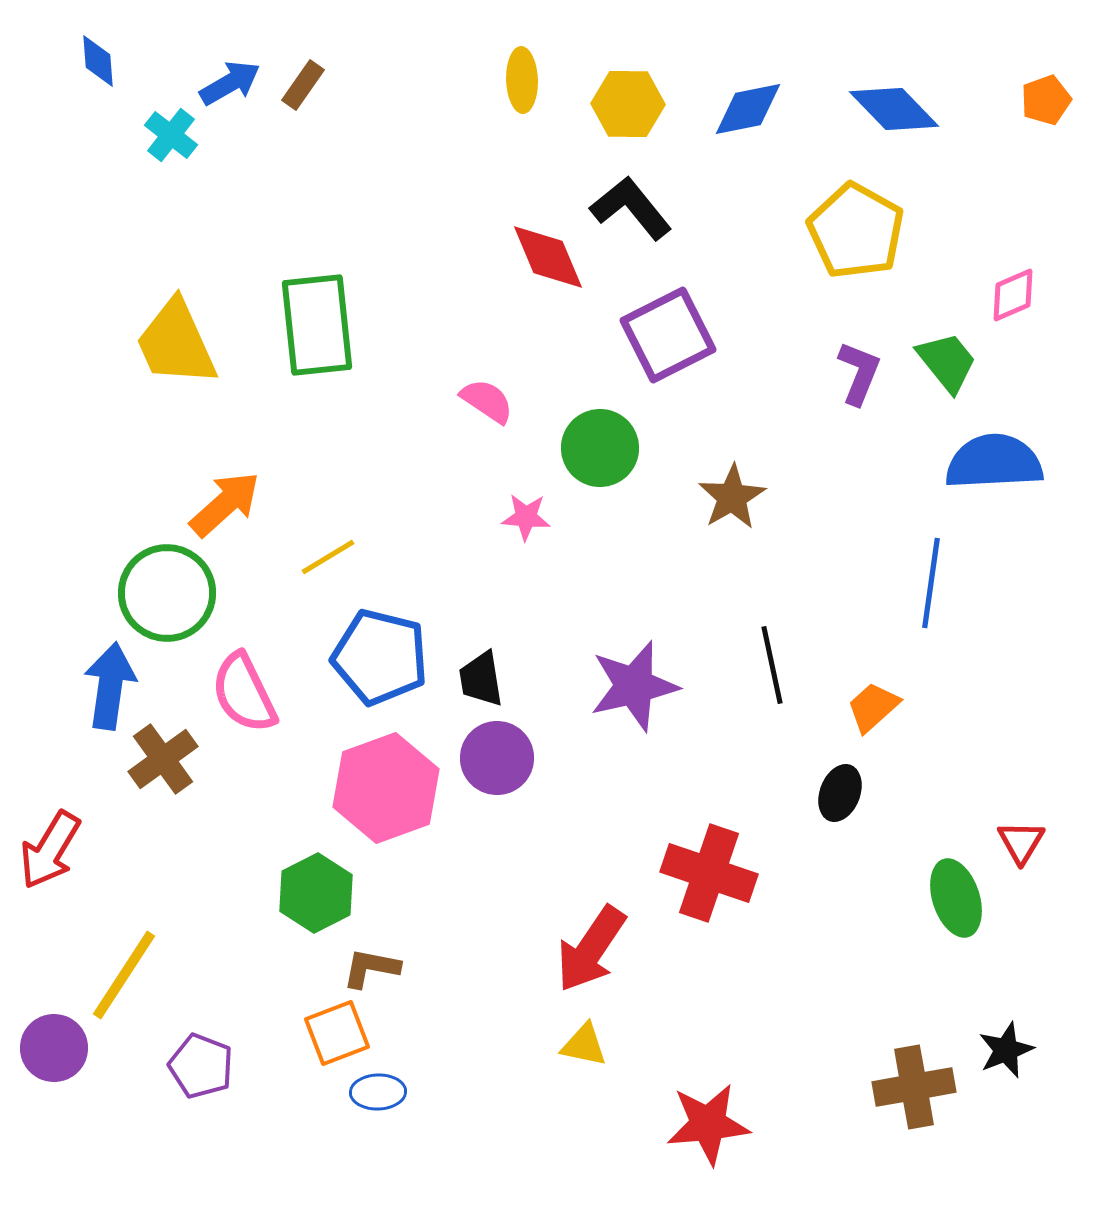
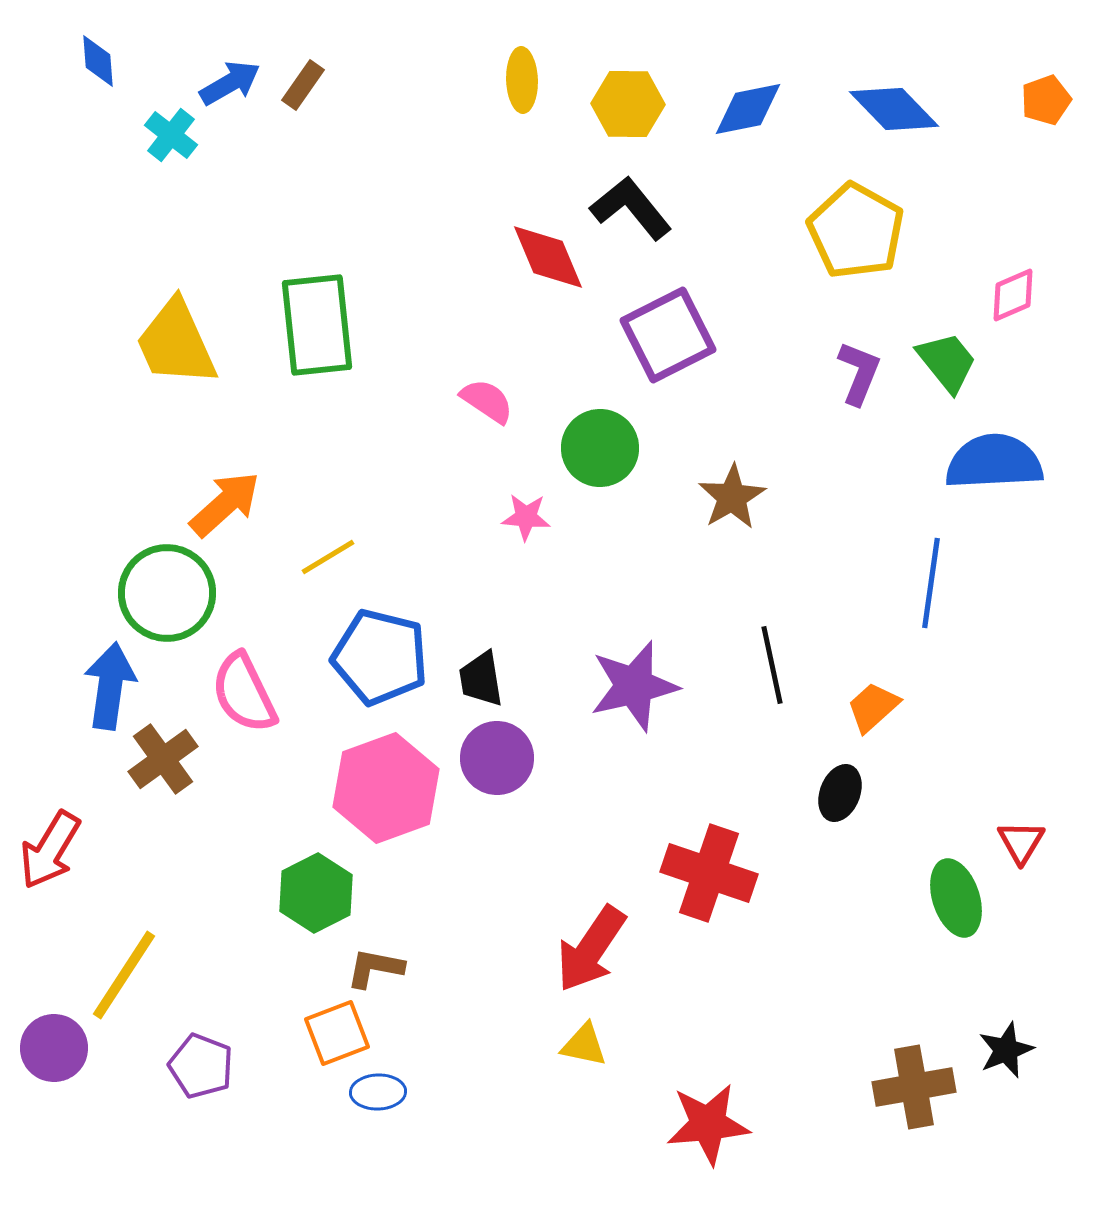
brown L-shape at (371, 968): moved 4 px right
